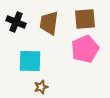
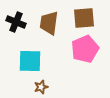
brown square: moved 1 px left, 1 px up
